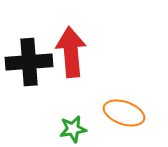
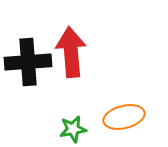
black cross: moved 1 px left
orange ellipse: moved 4 px down; rotated 33 degrees counterclockwise
